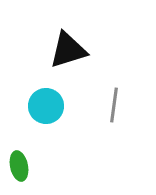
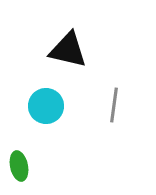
black triangle: rotated 30 degrees clockwise
